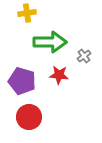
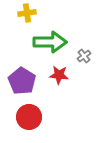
purple pentagon: rotated 16 degrees clockwise
